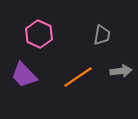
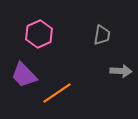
pink hexagon: rotated 12 degrees clockwise
gray arrow: rotated 10 degrees clockwise
orange line: moved 21 px left, 16 px down
